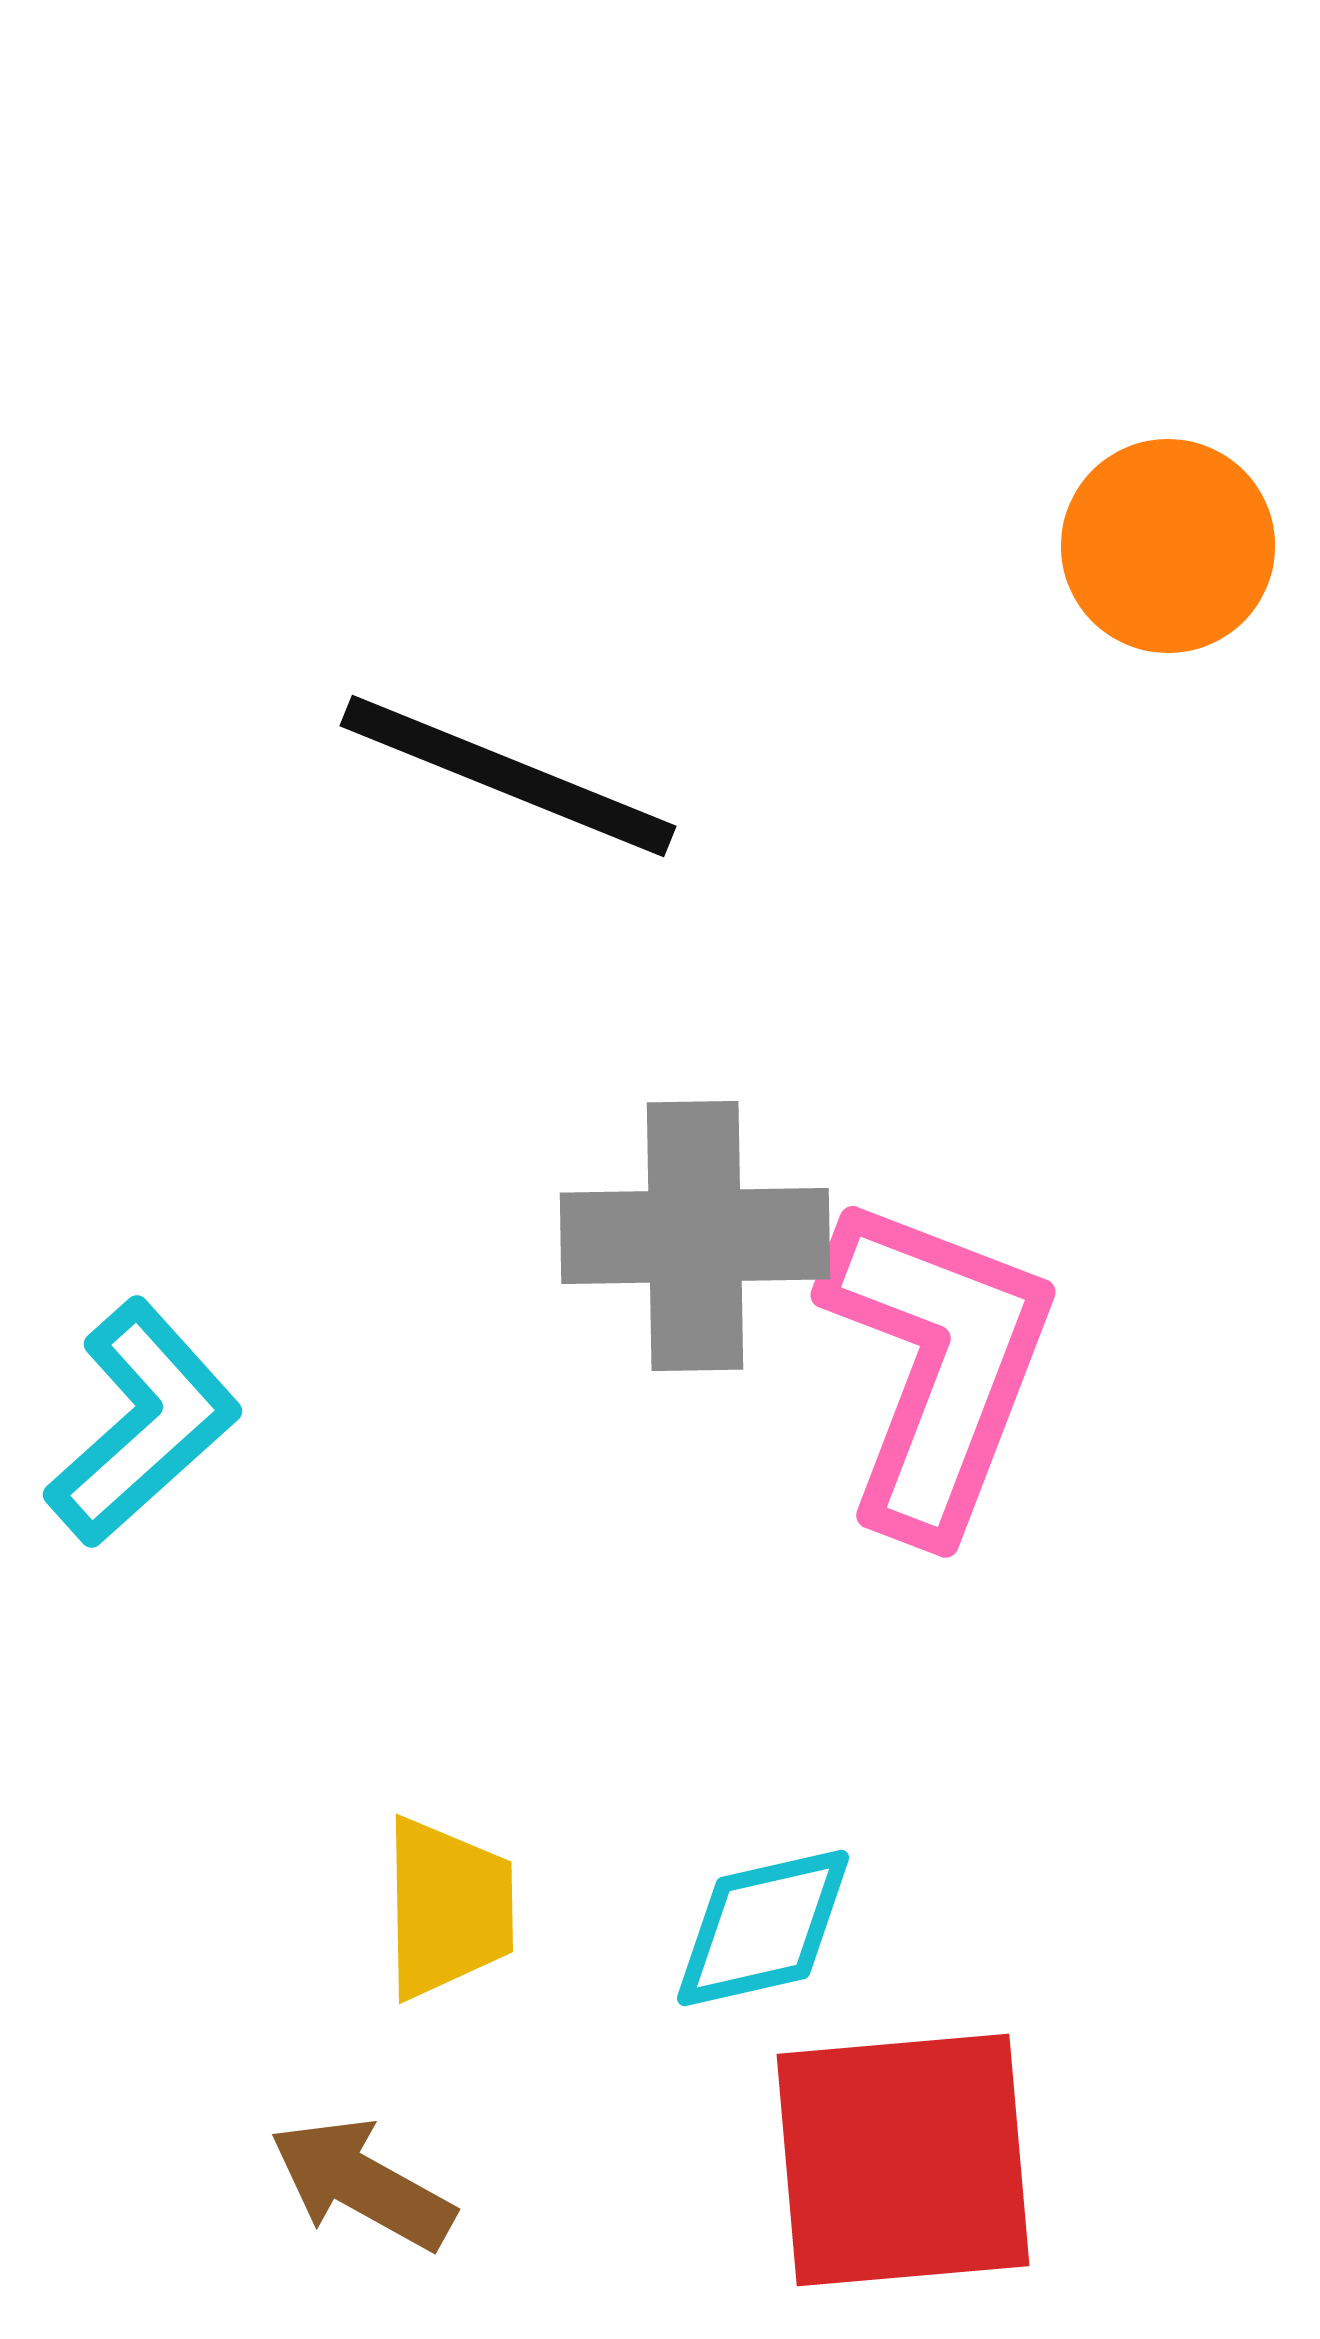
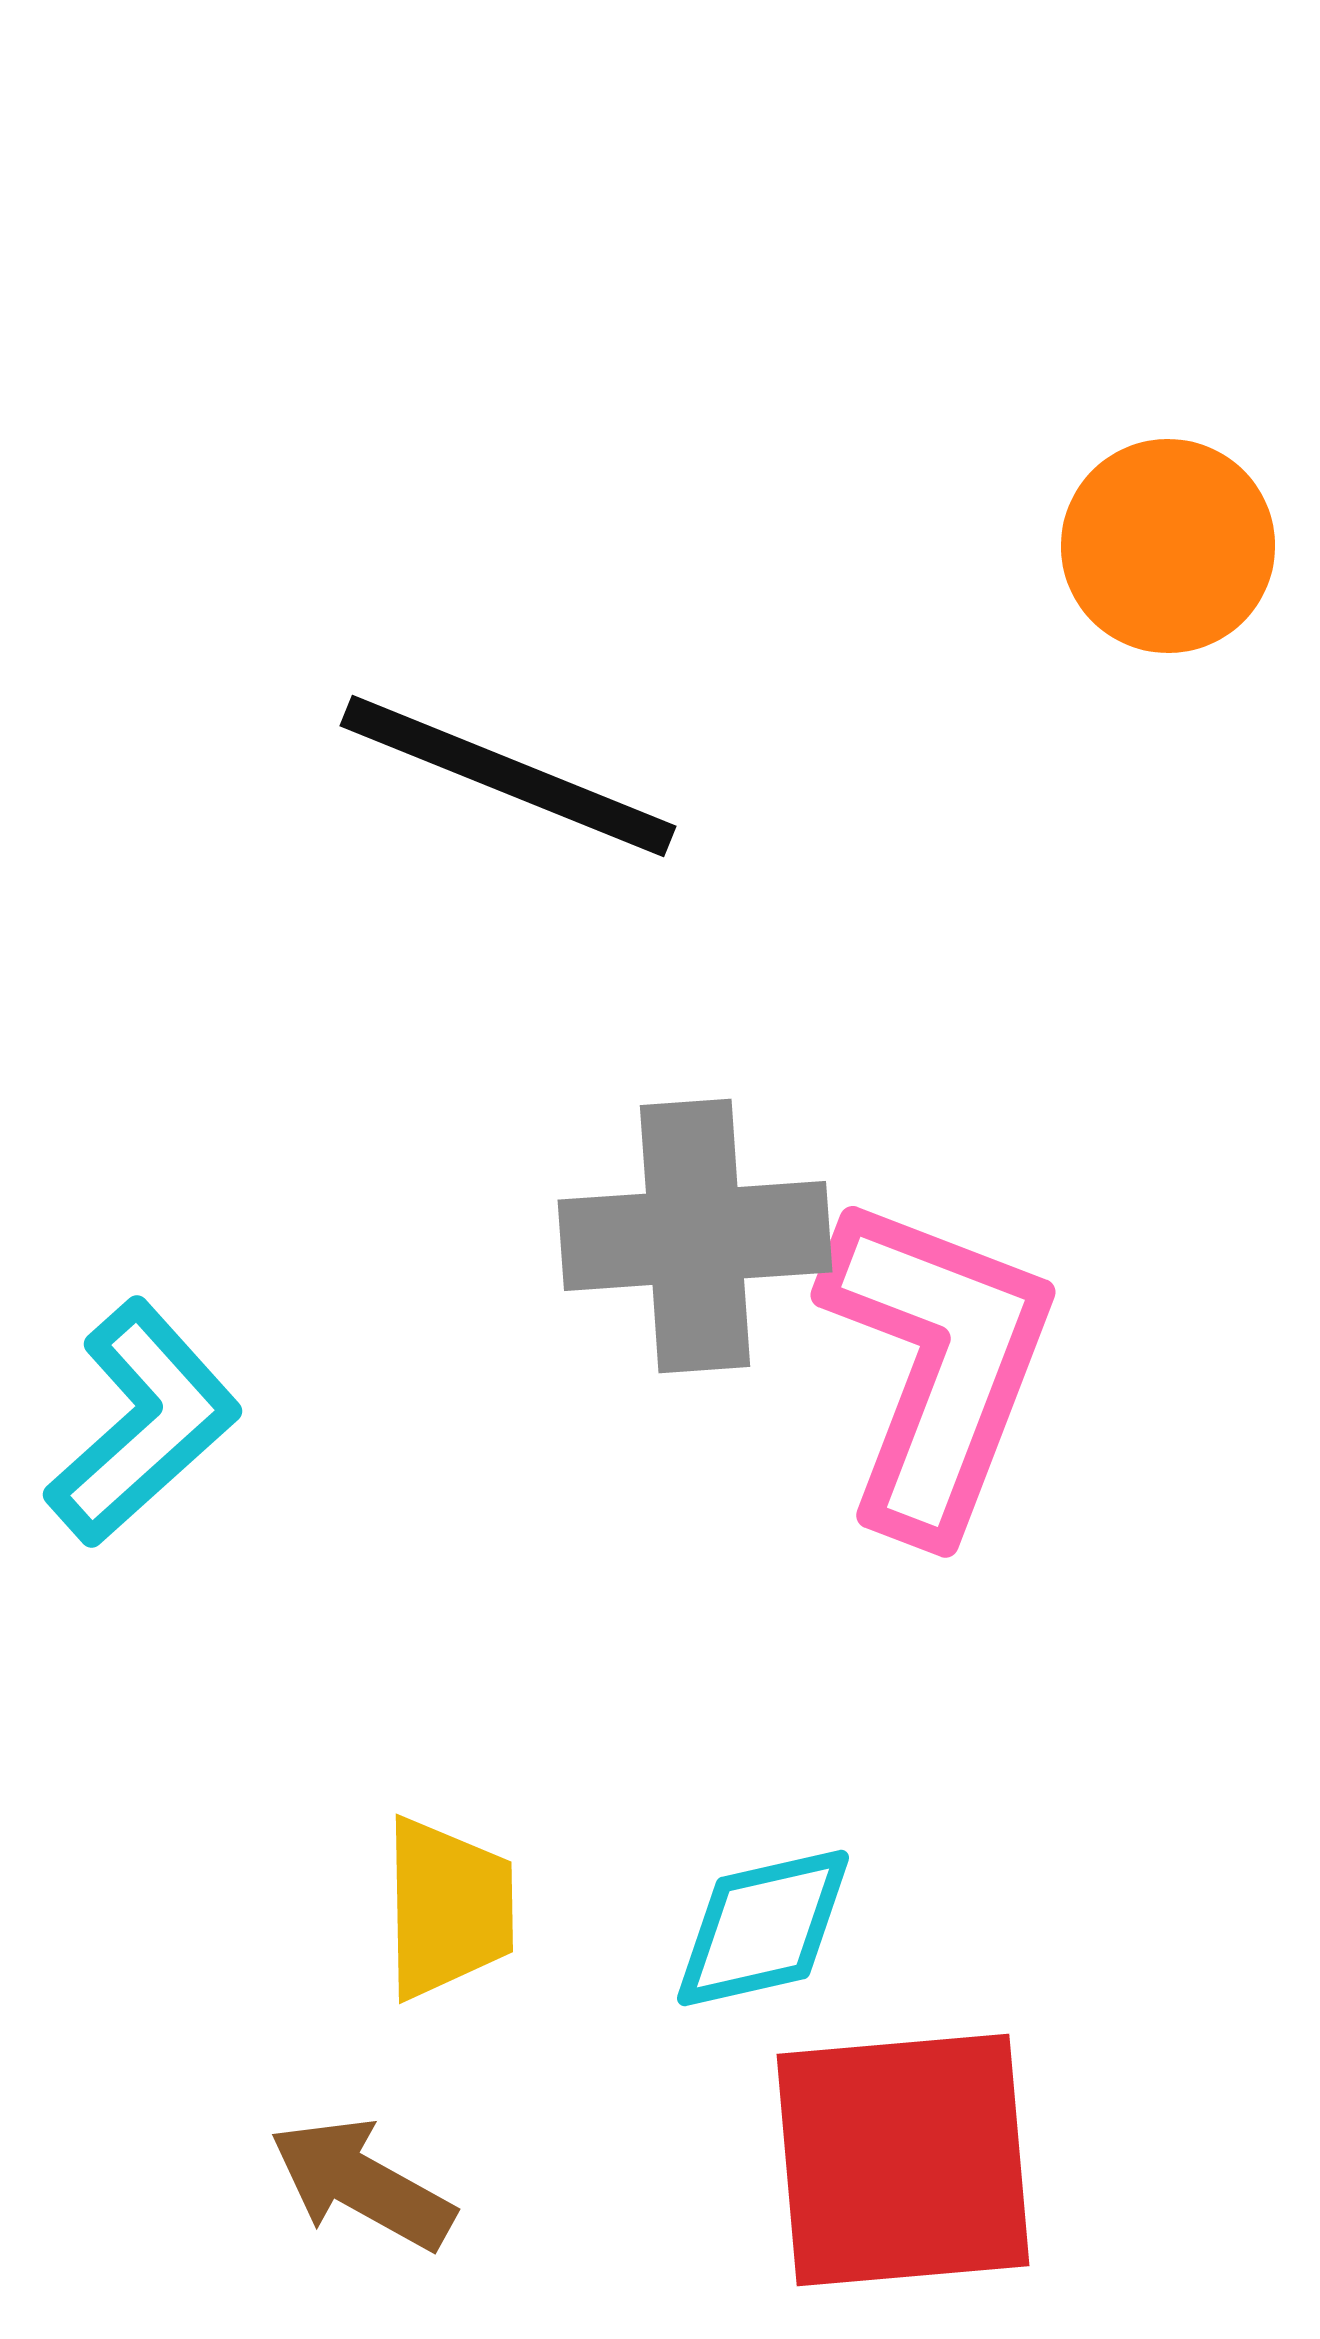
gray cross: rotated 3 degrees counterclockwise
